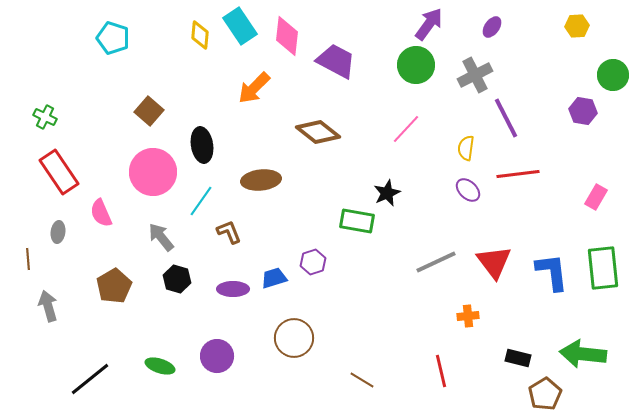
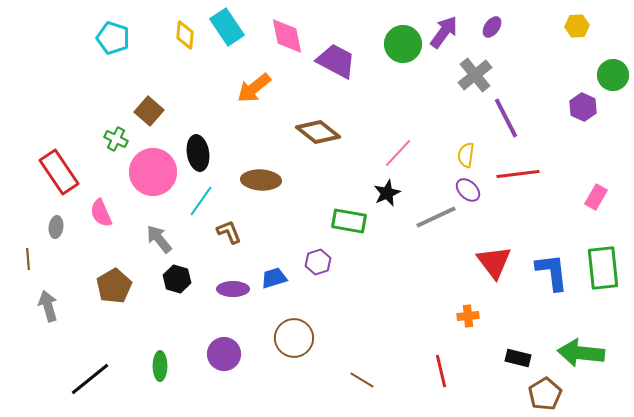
purple arrow at (429, 24): moved 15 px right, 8 px down
cyan rectangle at (240, 26): moved 13 px left, 1 px down
yellow diamond at (200, 35): moved 15 px left
pink diamond at (287, 36): rotated 18 degrees counterclockwise
green circle at (416, 65): moved 13 px left, 21 px up
gray cross at (475, 75): rotated 12 degrees counterclockwise
orange arrow at (254, 88): rotated 6 degrees clockwise
purple hexagon at (583, 111): moved 4 px up; rotated 16 degrees clockwise
green cross at (45, 117): moved 71 px right, 22 px down
pink line at (406, 129): moved 8 px left, 24 px down
black ellipse at (202, 145): moved 4 px left, 8 px down
yellow semicircle at (466, 148): moved 7 px down
brown ellipse at (261, 180): rotated 9 degrees clockwise
green rectangle at (357, 221): moved 8 px left
gray ellipse at (58, 232): moved 2 px left, 5 px up
gray arrow at (161, 237): moved 2 px left, 2 px down
purple hexagon at (313, 262): moved 5 px right
gray line at (436, 262): moved 45 px up
green arrow at (583, 354): moved 2 px left, 1 px up
purple circle at (217, 356): moved 7 px right, 2 px up
green ellipse at (160, 366): rotated 72 degrees clockwise
